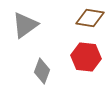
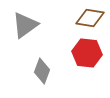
red hexagon: moved 1 px right, 4 px up
